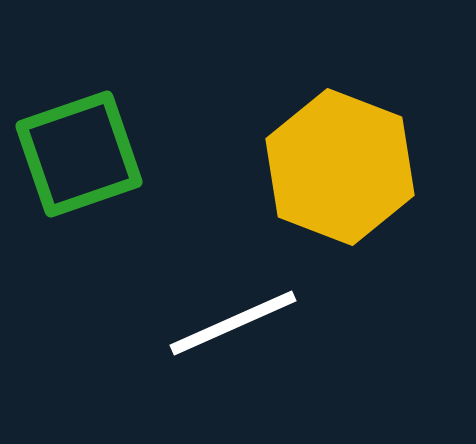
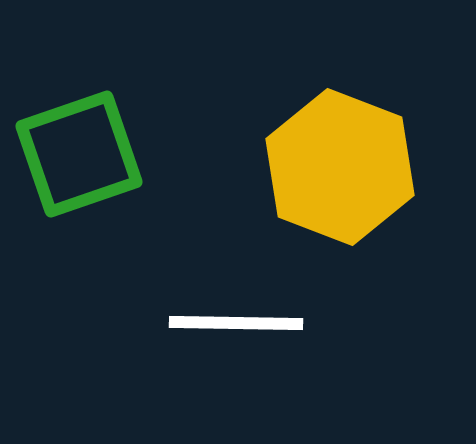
white line: moved 3 px right; rotated 25 degrees clockwise
